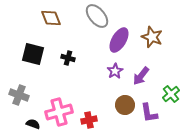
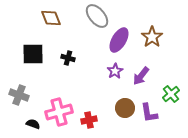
brown star: rotated 15 degrees clockwise
black square: rotated 15 degrees counterclockwise
brown circle: moved 3 px down
